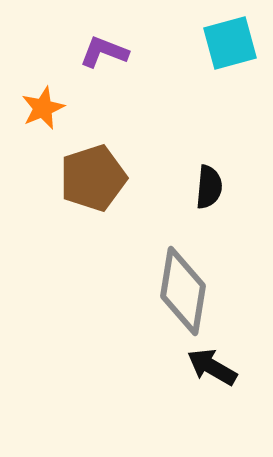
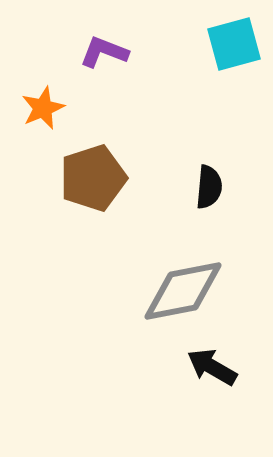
cyan square: moved 4 px right, 1 px down
gray diamond: rotated 70 degrees clockwise
